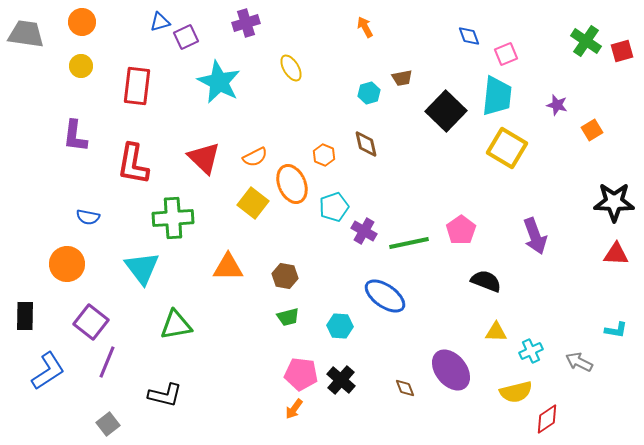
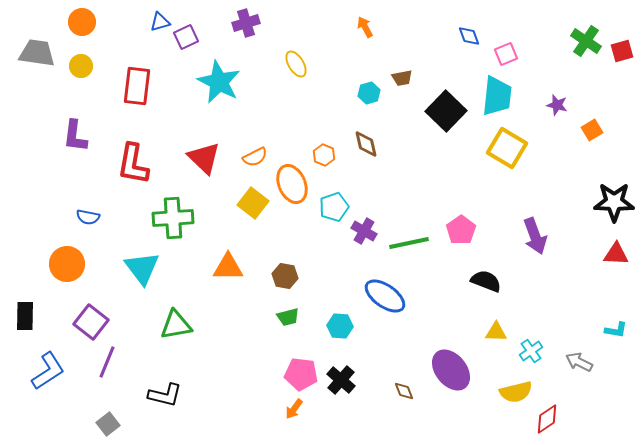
gray trapezoid at (26, 34): moved 11 px right, 19 px down
yellow ellipse at (291, 68): moved 5 px right, 4 px up
cyan cross at (531, 351): rotated 10 degrees counterclockwise
brown diamond at (405, 388): moved 1 px left, 3 px down
